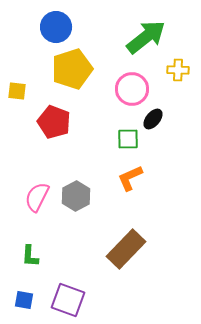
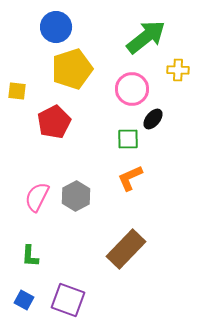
red pentagon: rotated 24 degrees clockwise
blue square: rotated 18 degrees clockwise
